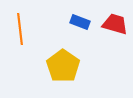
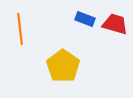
blue rectangle: moved 5 px right, 3 px up
